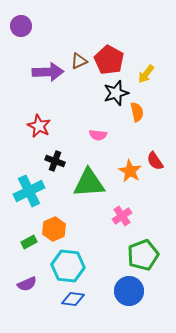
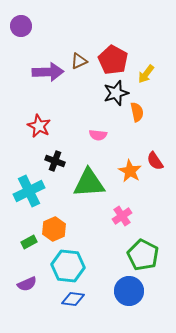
red pentagon: moved 4 px right
green pentagon: rotated 24 degrees counterclockwise
